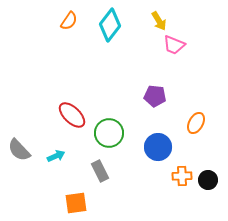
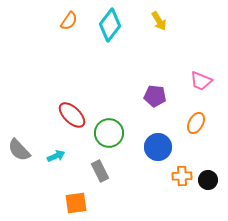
pink trapezoid: moved 27 px right, 36 px down
